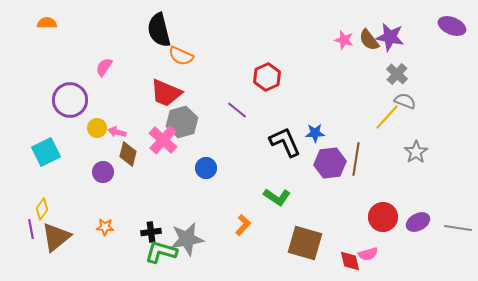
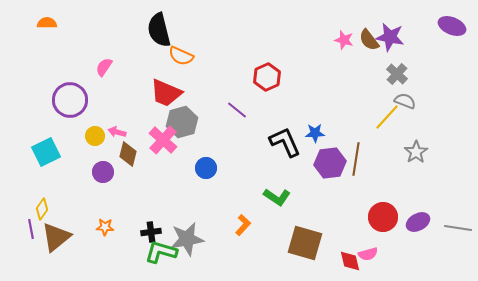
yellow circle at (97, 128): moved 2 px left, 8 px down
